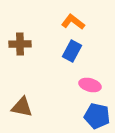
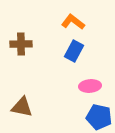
brown cross: moved 1 px right
blue rectangle: moved 2 px right
pink ellipse: moved 1 px down; rotated 20 degrees counterclockwise
blue pentagon: moved 2 px right, 1 px down
